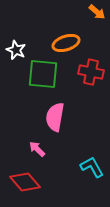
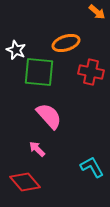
green square: moved 4 px left, 2 px up
pink semicircle: moved 6 px left, 1 px up; rotated 128 degrees clockwise
